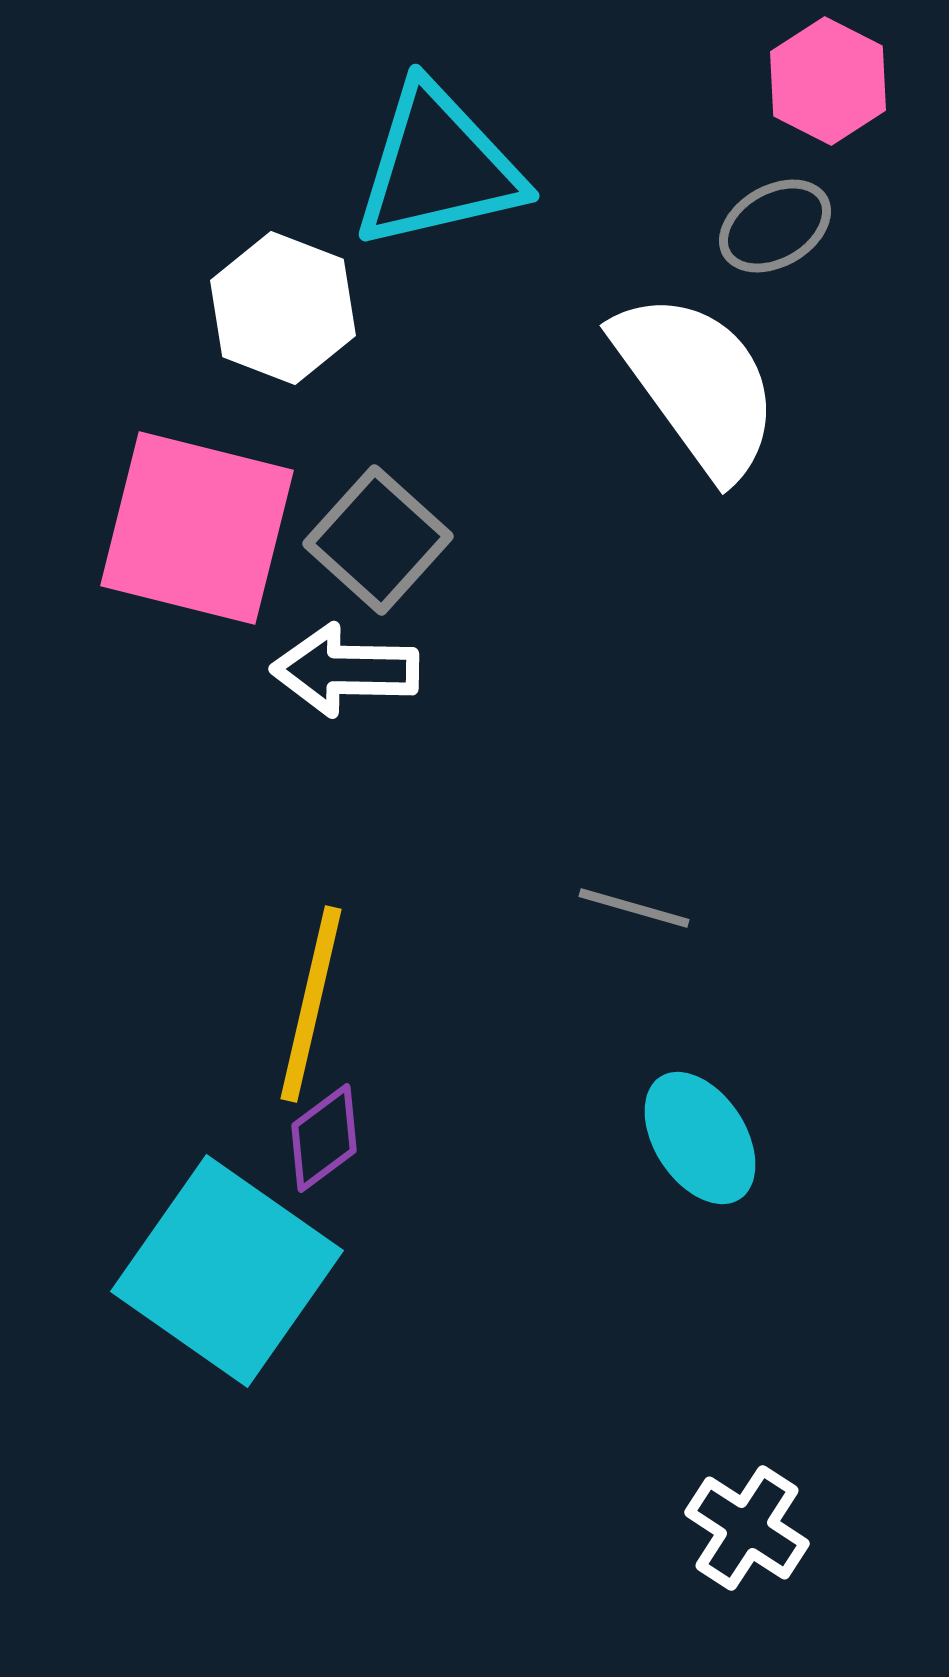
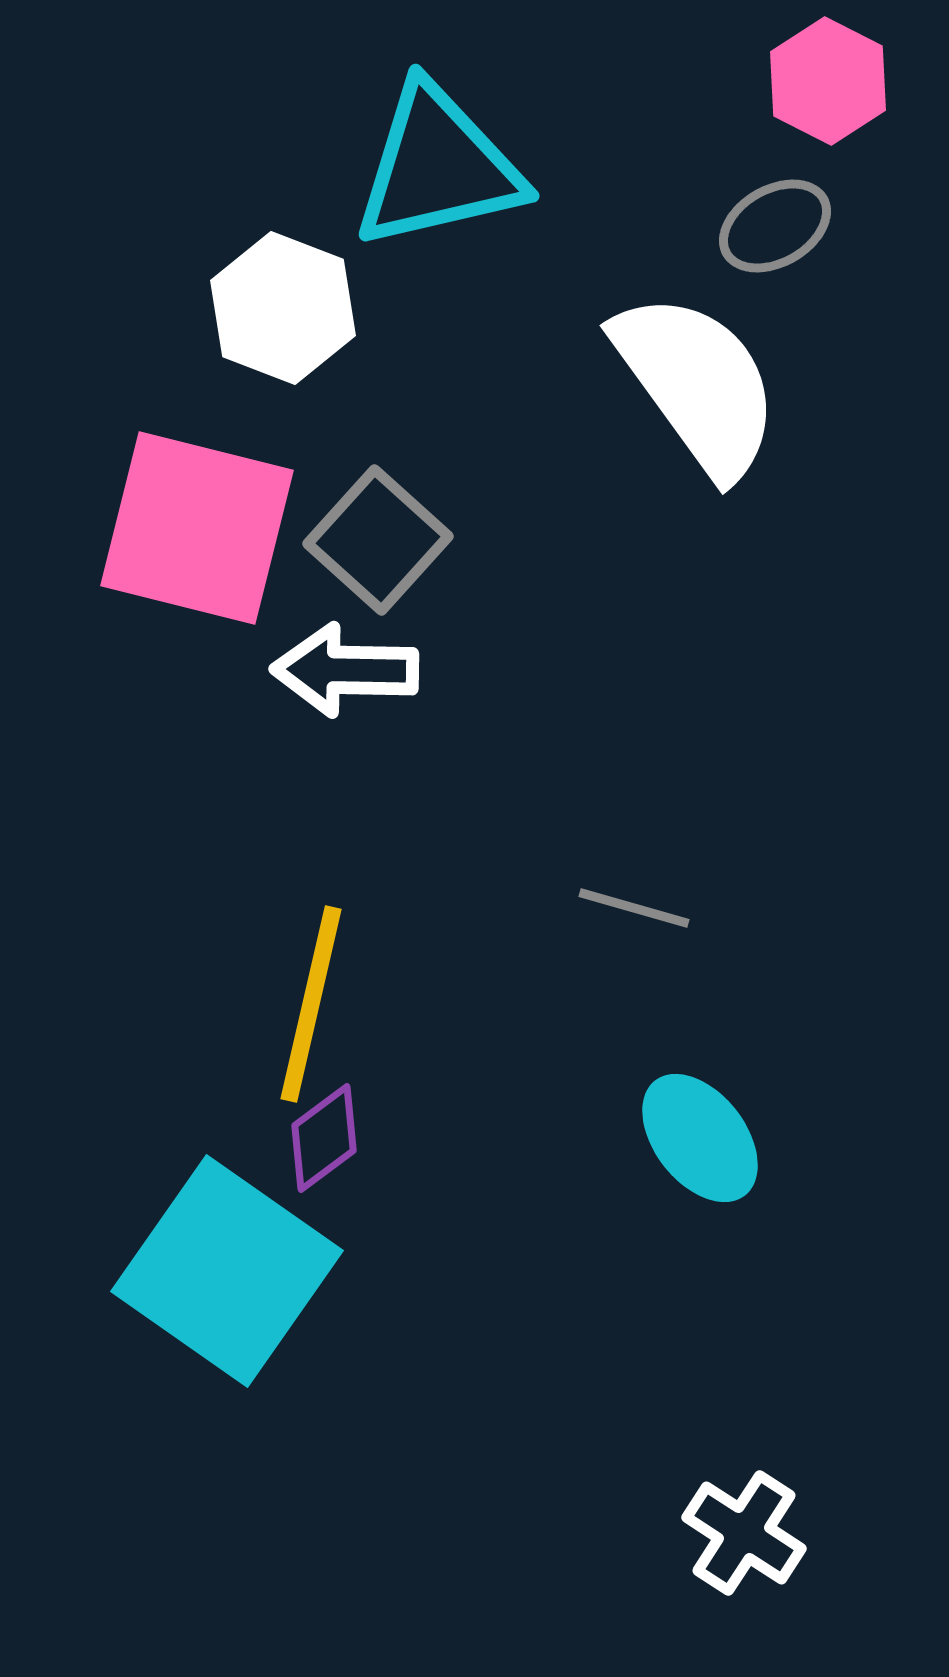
cyan ellipse: rotated 5 degrees counterclockwise
white cross: moved 3 px left, 5 px down
